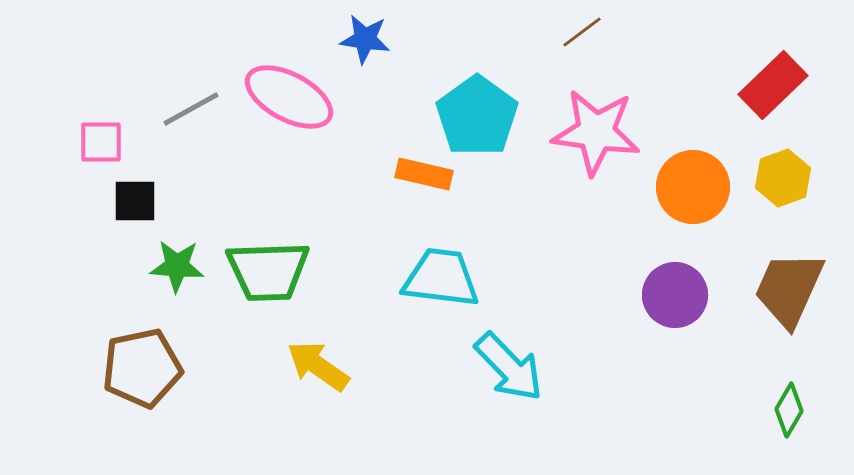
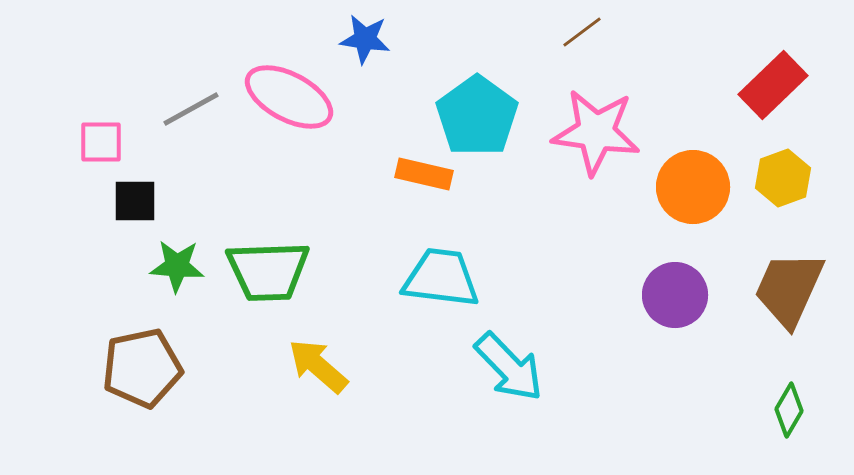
yellow arrow: rotated 6 degrees clockwise
